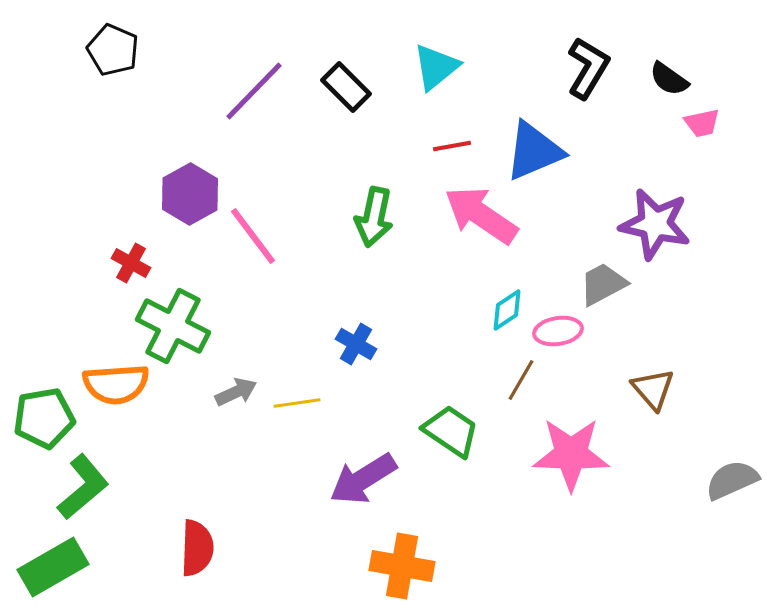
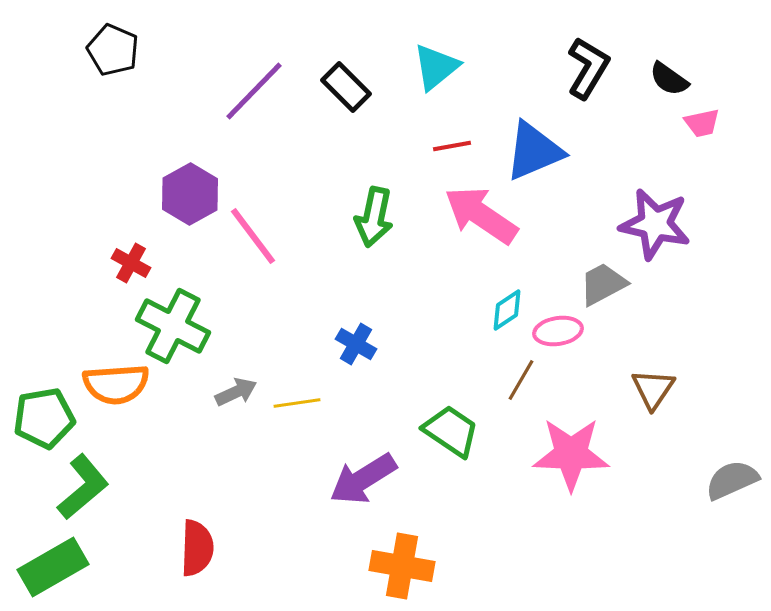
brown triangle: rotated 15 degrees clockwise
